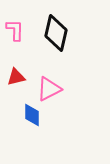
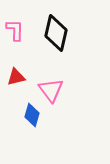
pink triangle: moved 2 px right, 1 px down; rotated 40 degrees counterclockwise
blue diamond: rotated 15 degrees clockwise
